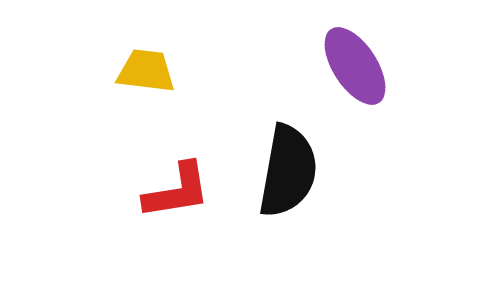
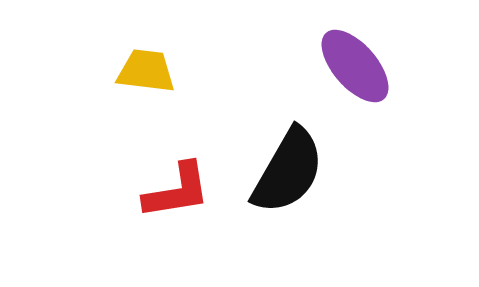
purple ellipse: rotated 8 degrees counterclockwise
black semicircle: rotated 20 degrees clockwise
